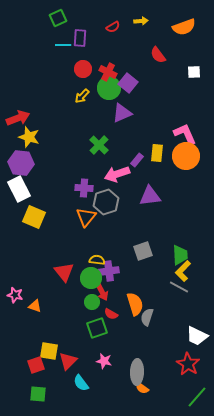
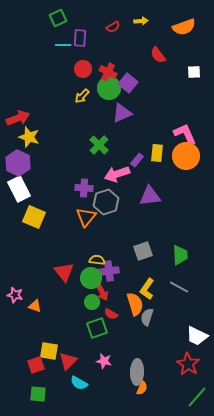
purple hexagon at (21, 163): moved 3 px left; rotated 20 degrees clockwise
yellow L-shape at (183, 271): moved 36 px left, 18 px down; rotated 10 degrees counterclockwise
cyan semicircle at (81, 383): moved 2 px left; rotated 24 degrees counterclockwise
orange semicircle at (142, 388): rotated 104 degrees counterclockwise
